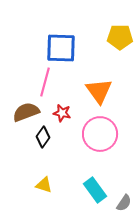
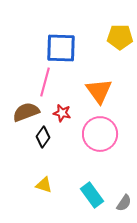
cyan rectangle: moved 3 px left, 5 px down
